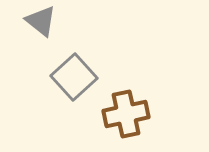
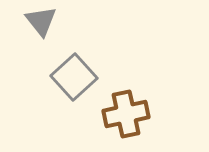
gray triangle: rotated 12 degrees clockwise
